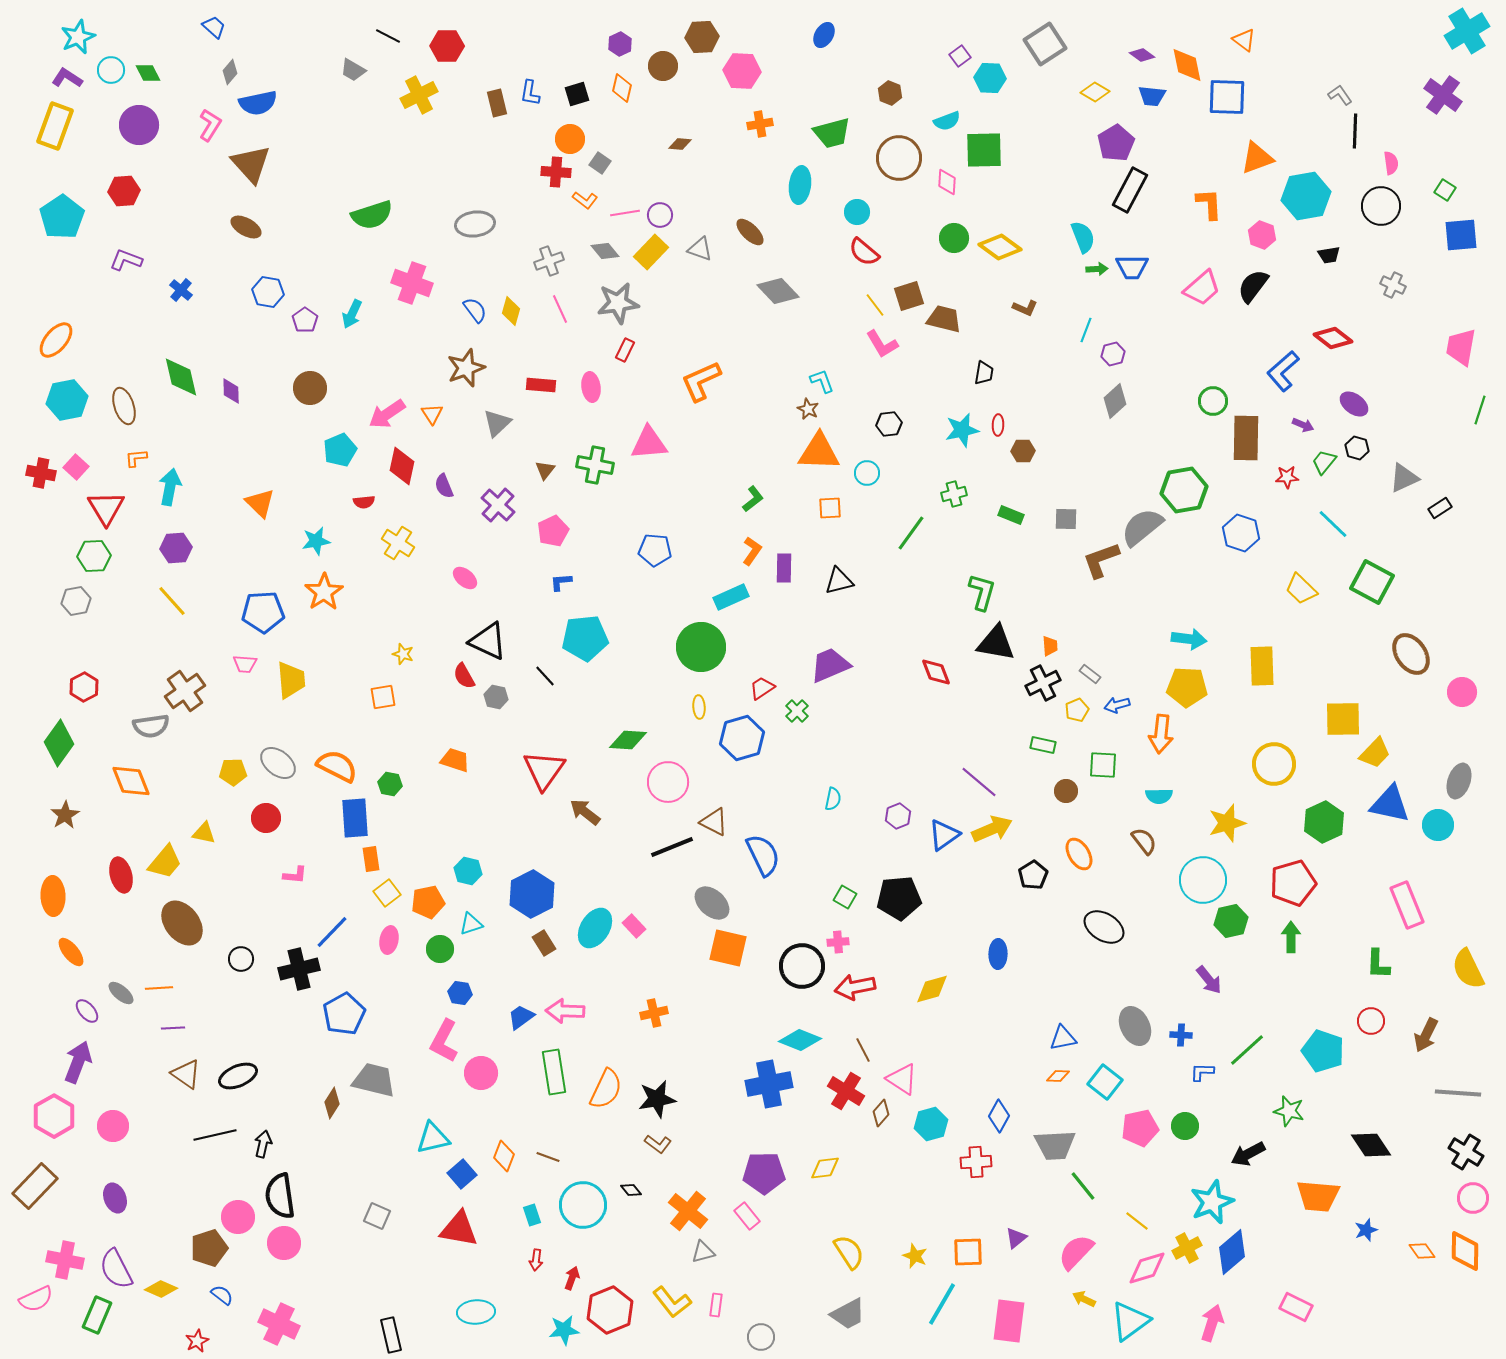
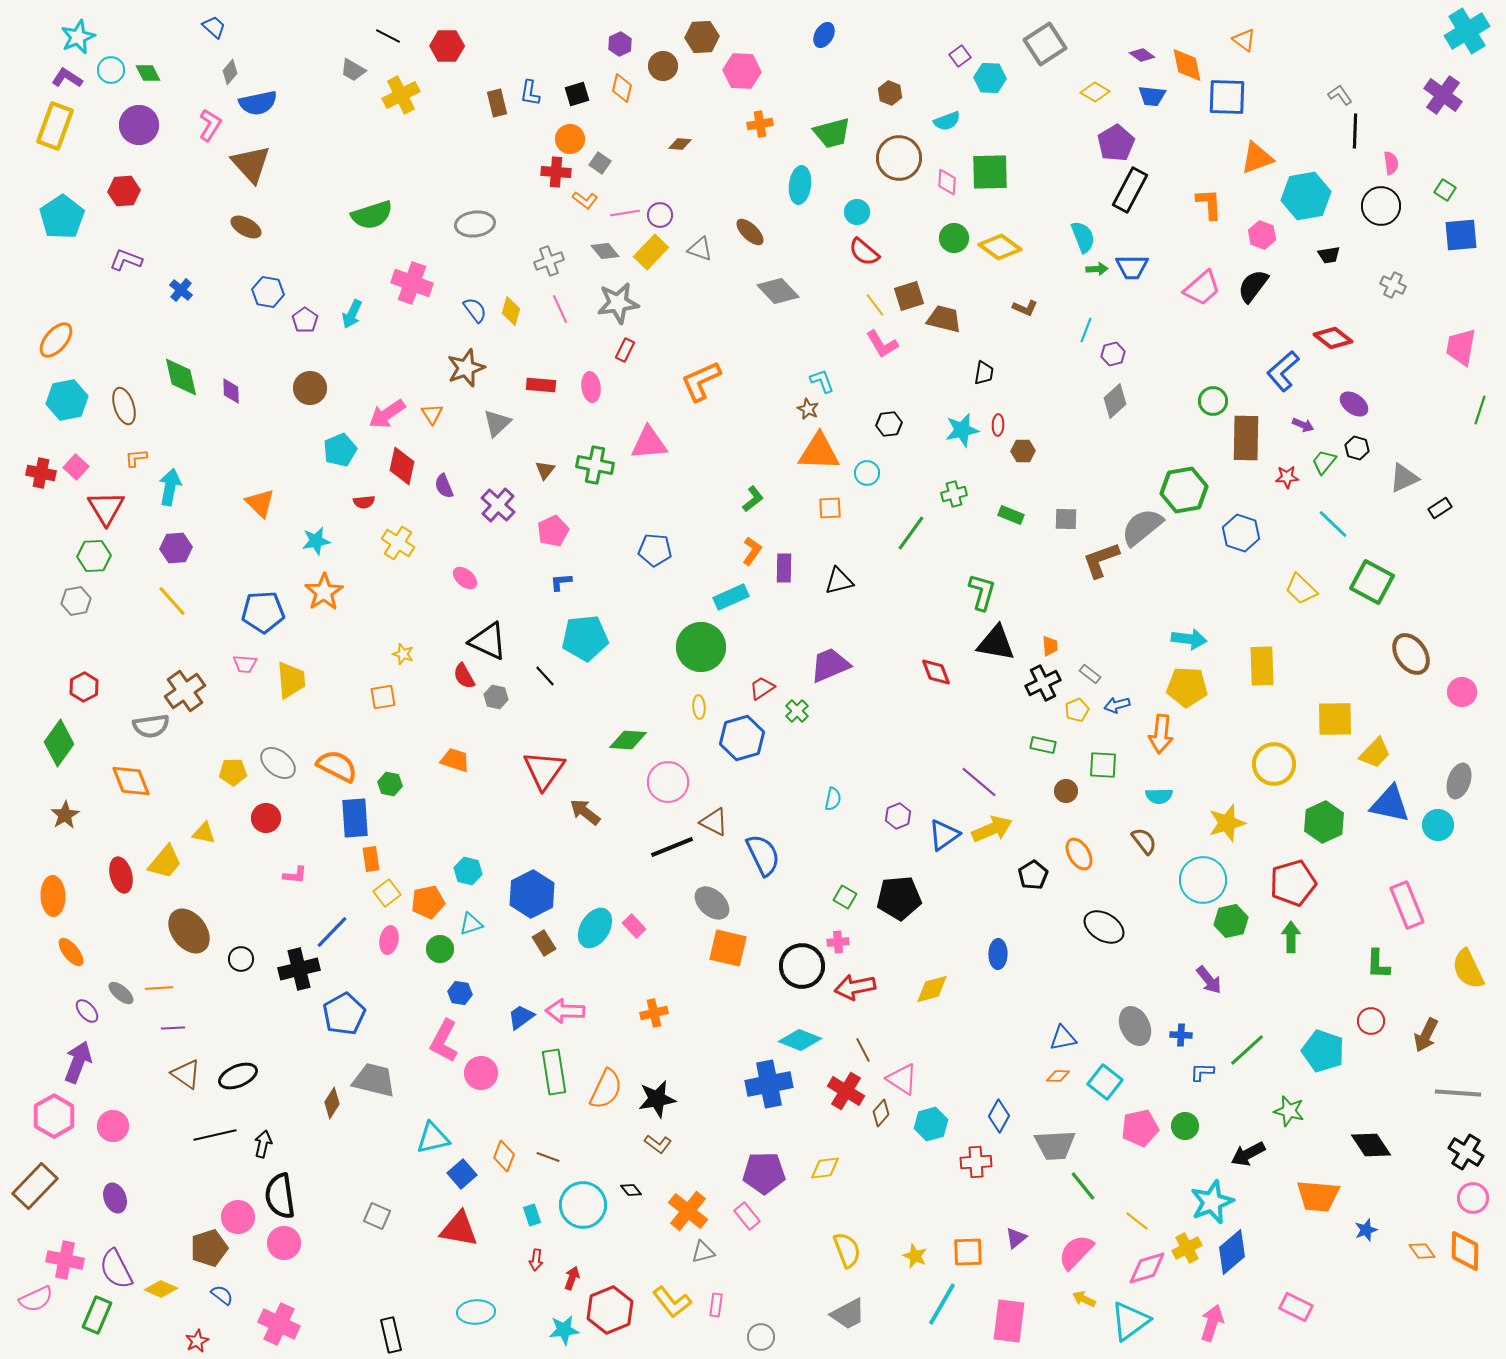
yellow cross at (419, 95): moved 18 px left
green square at (984, 150): moved 6 px right, 22 px down
yellow square at (1343, 719): moved 8 px left
brown ellipse at (182, 923): moved 7 px right, 8 px down
yellow semicircle at (849, 1252): moved 2 px left, 2 px up; rotated 12 degrees clockwise
